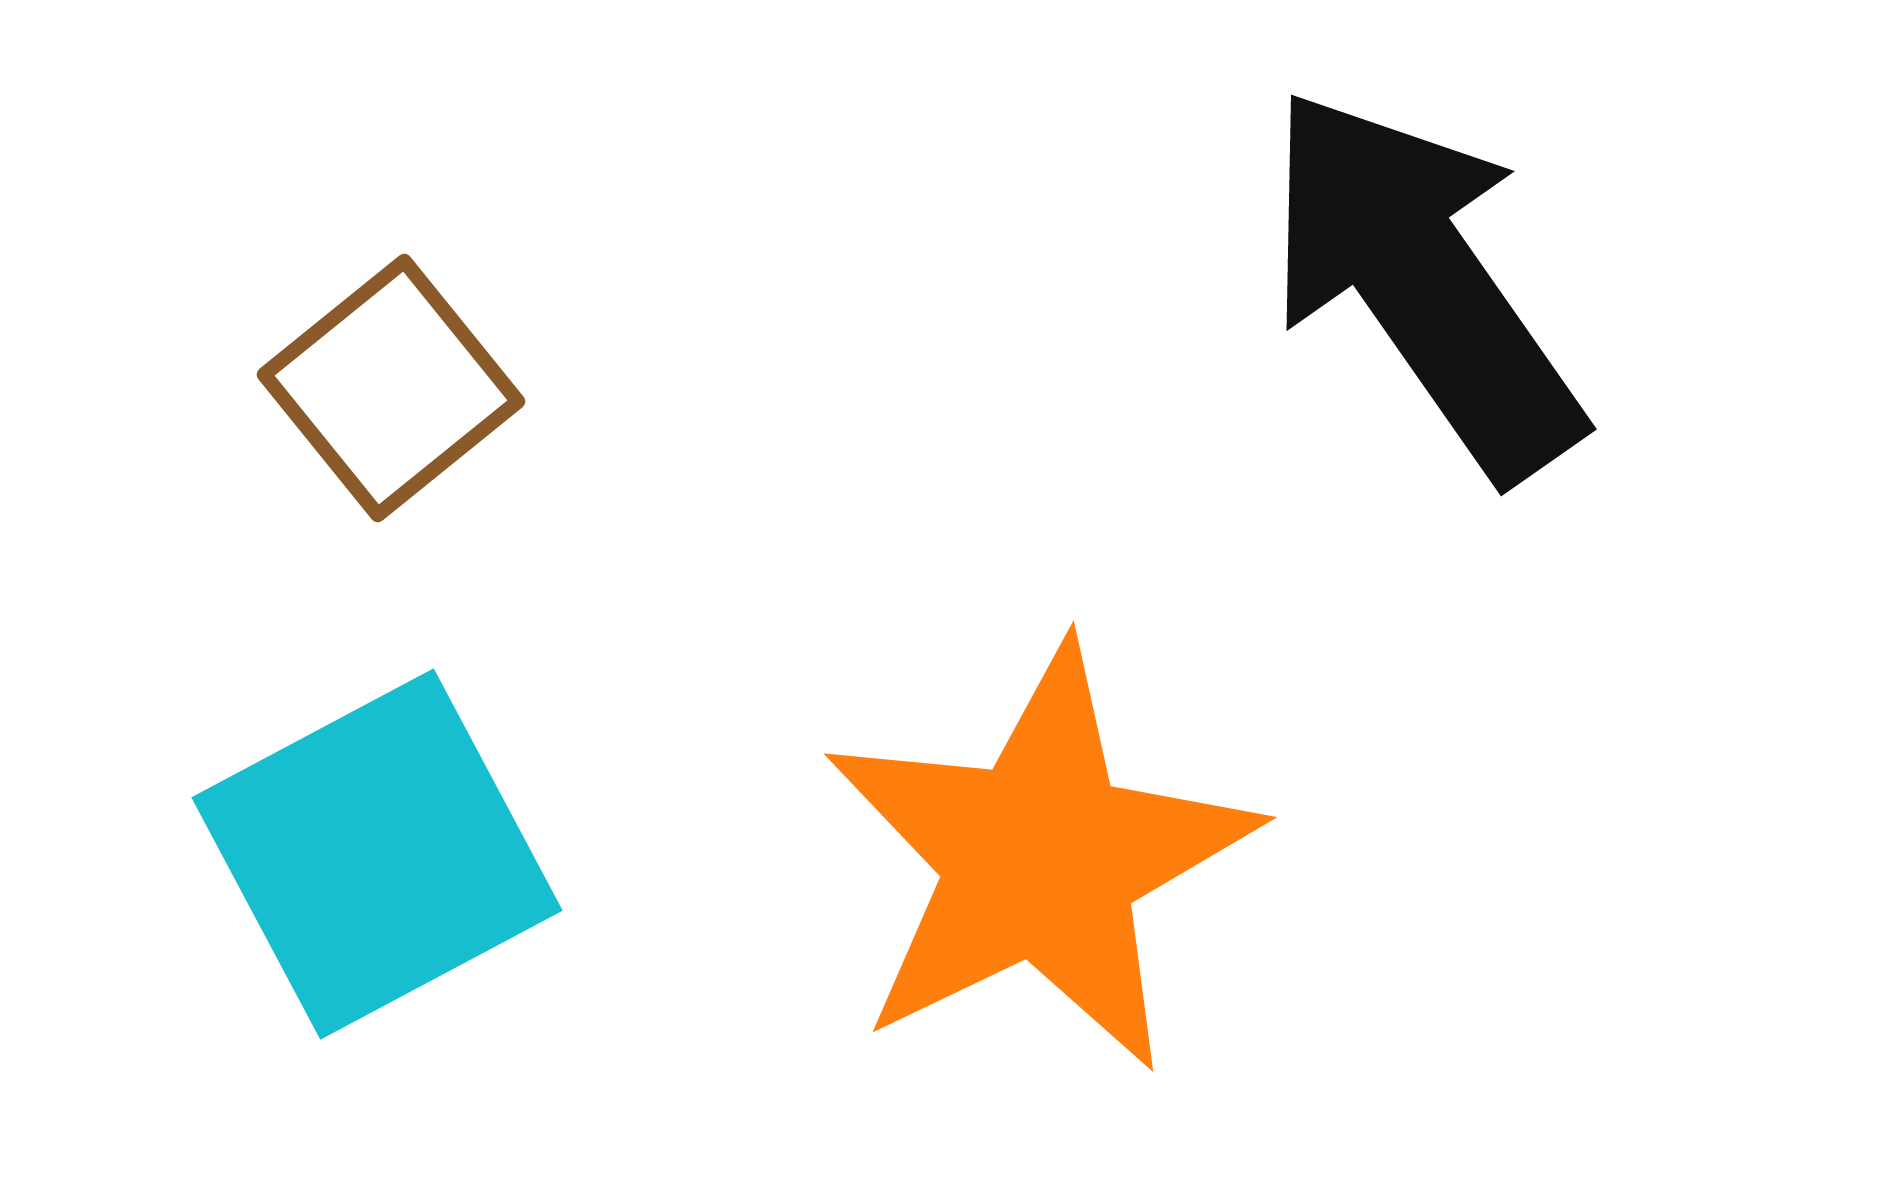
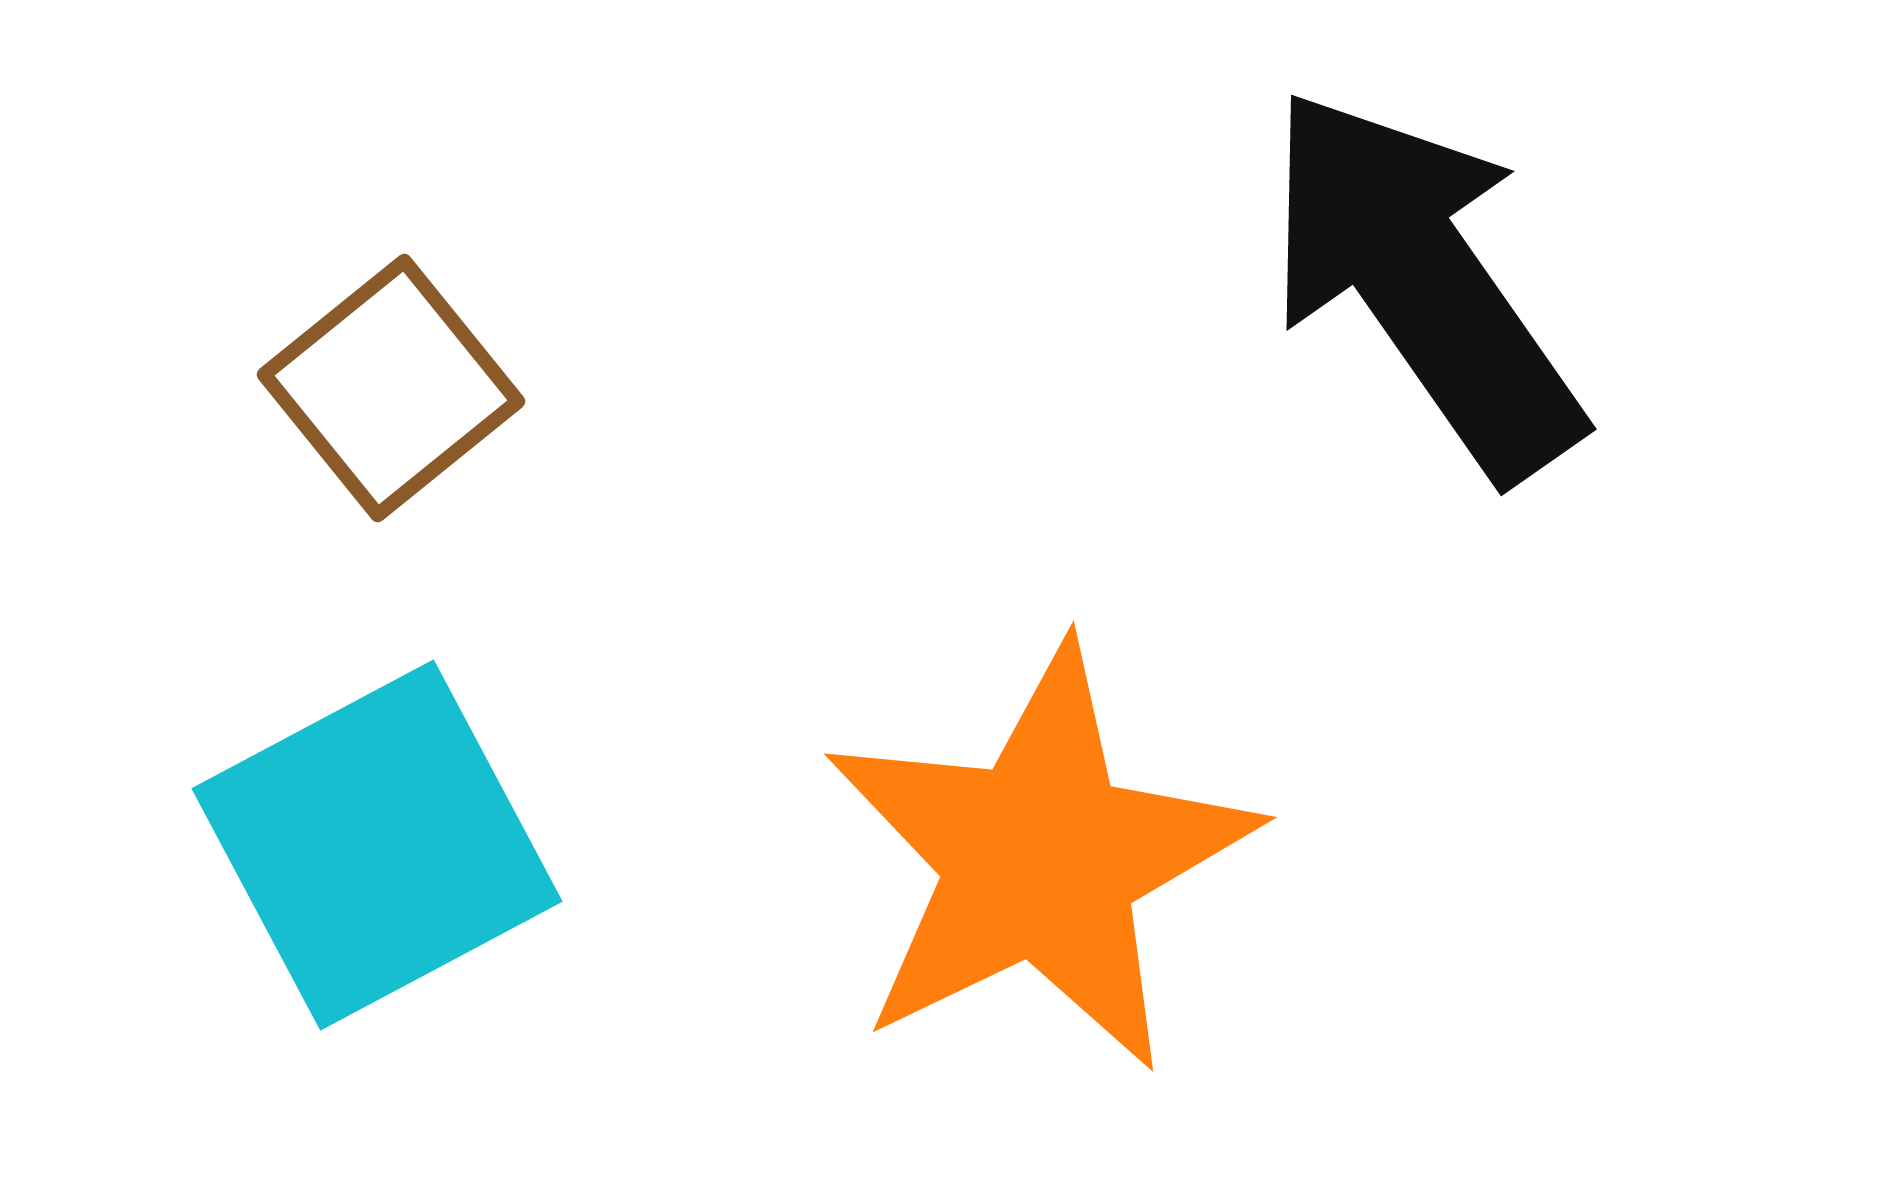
cyan square: moved 9 px up
